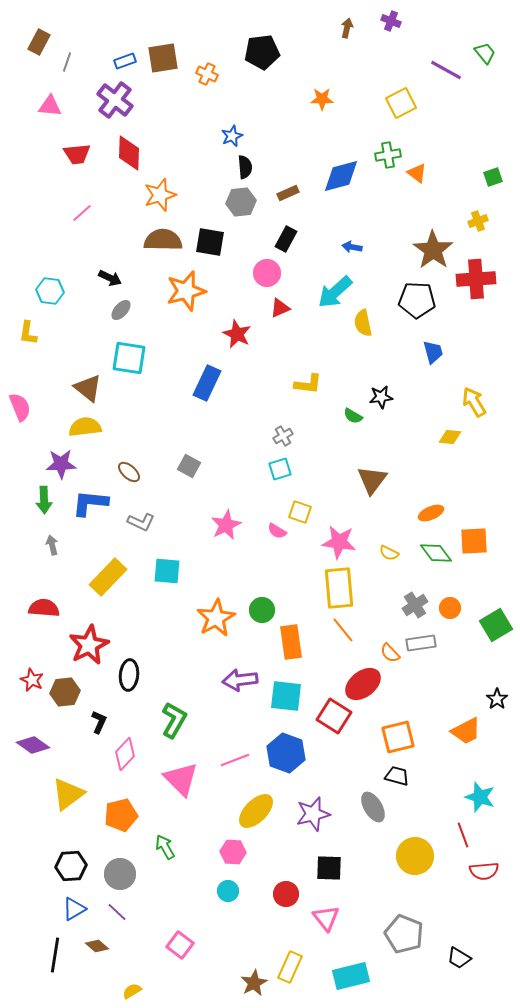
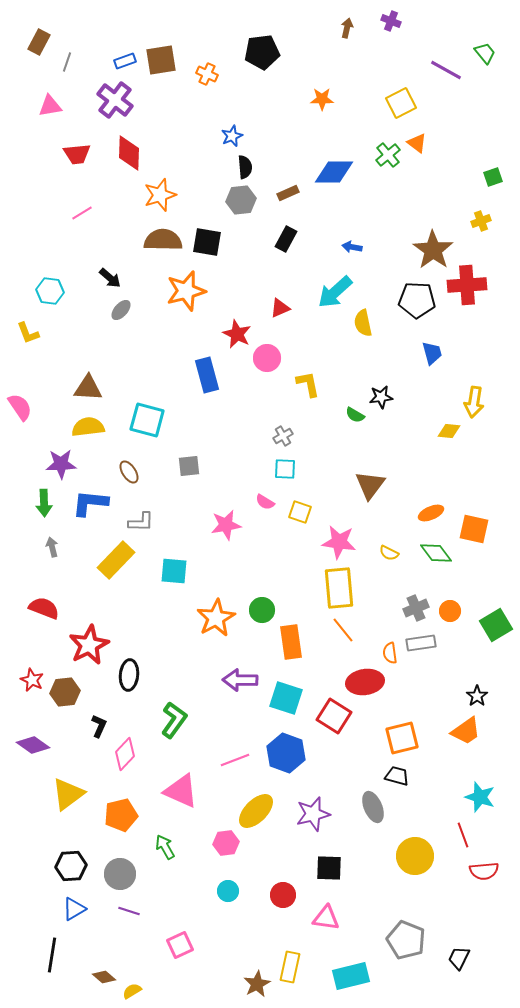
brown square at (163, 58): moved 2 px left, 2 px down
pink triangle at (50, 106): rotated 15 degrees counterclockwise
green cross at (388, 155): rotated 30 degrees counterclockwise
orange triangle at (417, 173): moved 30 px up
blue diamond at (341, 176): moved 7 px left, 4 px up; rotated 15 degrees clockwise
gray hexagon at (241, 202): moved 2 px up
pink line at (82, 213): rotated 10 degrees clockwise
yellow cross at (478, 221): moved 3 px right
black square at (210, 242): moved 3 px left
pink circle at (267, 273): moved 85 px down
black arrow at (110, 278): rotated 15 degrees clockwise
red cross at (476, 279): moved 9 px left, 6 px down
yellow L-shape at (28, 333): rotated 30 degrees counterclockwise
blue trapezoid at (433, 352): moved 1 px left, 1 px down
cyan square at (129, 358): moved 18 px right, 62 px down; rotated 6 degrees clockwise
blue rectangle at (207, 383): moved 8 px up; rotated 40 degrees counterclockwise
yellow L-shape at (308, 384): rotated 108 degrees counterclockwise
brown triangle at (88, 388): rotated 36 degrees counterclockwise
yellow arrow at (474, 402): rotated 140 degrees counterclockwise
pink semicircle at (20, 407): rotated 12 degrees counterclockwise
green semicircle at (353, 416): moved 2 px right, 1 px up
yellow semicircle at (85, 427): moved 3 px right
yellow diamond at (450, 437): moved 1 px left, 6 px up
gray square at (189, 466): rotated 35 degrees counterclockwise
cyan square at (280, 469): moved 5 px right; rotated 20 degrees clockwise
brown ellipse at (129, 472): rotated 15 degrees clockwise
brown triangle at (372, 480): moved 2 px left, 5 px down
green arrow at (44, 500): moved 3 px down
gray L-shape at (141, 522): rotated 24 degrees counterclockwise
pink star at (226, 525): rotated 16 degrees clockwise
pink semicircle at (277, 531): moved 12 px left, 29 px up
orange square at (474, 541): moved 12 px up; rotated 16 degrees clockwise
gray arrow at (52, 545): moved 2 px down
cyan square at (167, 571): moved 7 px right
yellow rectangle at (108, 577): moved 8 px right, 17 px up
gray cross at (415, 605): moved 1 px right, 3 px down; rotated 10 degrees clockwise
red semicircle at (44, 608): rotated 16 degrees clockwise
orange circle at (450, 608): moved 3 px down
orange semicircle at (390, 653): rotated 35 degrees clockwise
purple arrow at (240, 680): rotated 8 degrees clockwise
red ellipse at (363, 684): moved 2 px right, 2 px up; rotated 30 degrees clockwise
cyan square at (286, 696): moved 2 px down; rotated 12 degrees clockwise
black star at (497, 699): moved 20 px left, 3 px up
green L-shape at (174, 720): rotated 6 degrees clockwise
black L-shape at (99, 722): moved 4 px down
orange trapezoid at (466, 731): rotated 8 degrees counterclockwise
orange square at (398, 737): moved 4 px right, 1 px down
pink triangle at (181, 779): moved 12 px down; rotated 21 degrees counterclockwise
gray ellipse at (373, 807): rotated 8 degrees clockwise
pink hexagon at (233, 852): moved 7 px left, 9 px up; rotated 10 degrees counterclockwise
red circle at (286, 894): moved 3 px left, 1 px down
purple line at (117, 912): moved 12 px right, 1 px up; rotated 25 degrees counterclockwise
pink triangle at (326, 918): rotated 44 degrees counterclockwise
gray pentagon at (404, 934): moved 2 px right, 6 px down
pink square at (180, 945): rotated 28 degrees clockwise
brown diamond at (97, 946): moved 7 px right, 31 px down
black line at (55, 955): moved 3 px left
black trapezoid at (459, 958): rotated 85 degrees clockwise
yellow rectangle at (290, 967): rotated 12 degrees counterclockwise
brown star at (254, 983): moved 3 px right, 1 px down
